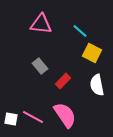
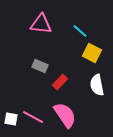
gray rectangle: rotated 28 degrees counterclockwise
red rectangle: moved 3 px left, 1 px down
